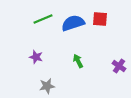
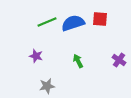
green line: moved 4 px right, 3 px down
purple star: moved 1 px up
purple cross: moved 6 px up
